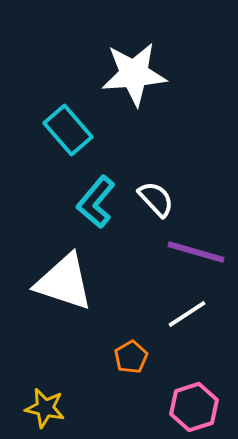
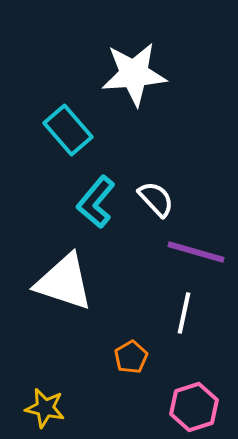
white line: moved 3 px left, 1 px up; rotated 45 degrees counterclockwise
